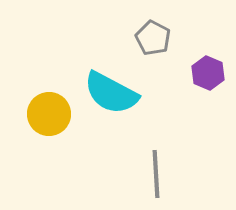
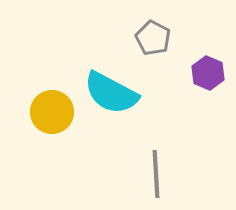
yellow circle: moved 3 px right, 2 px up
